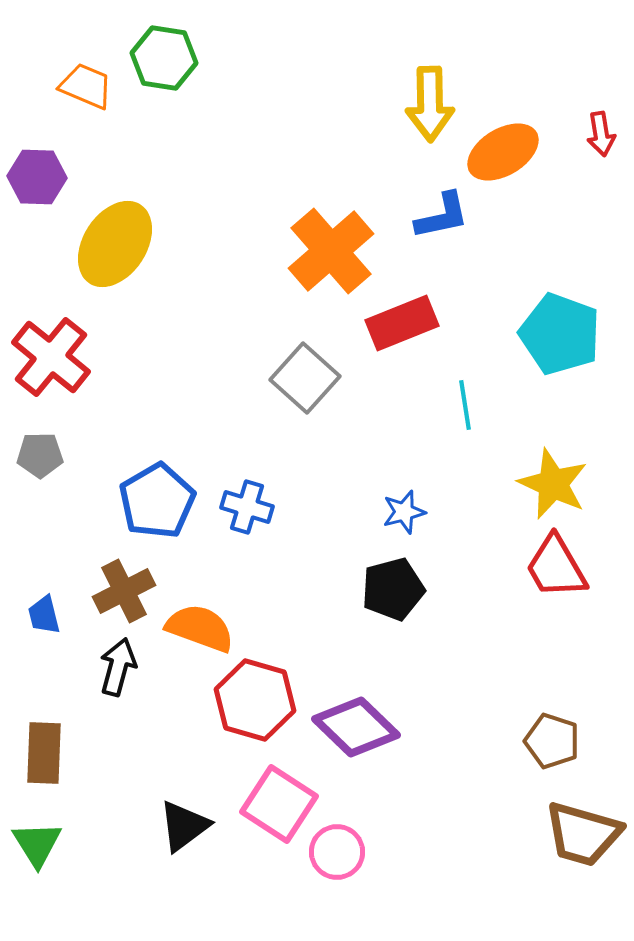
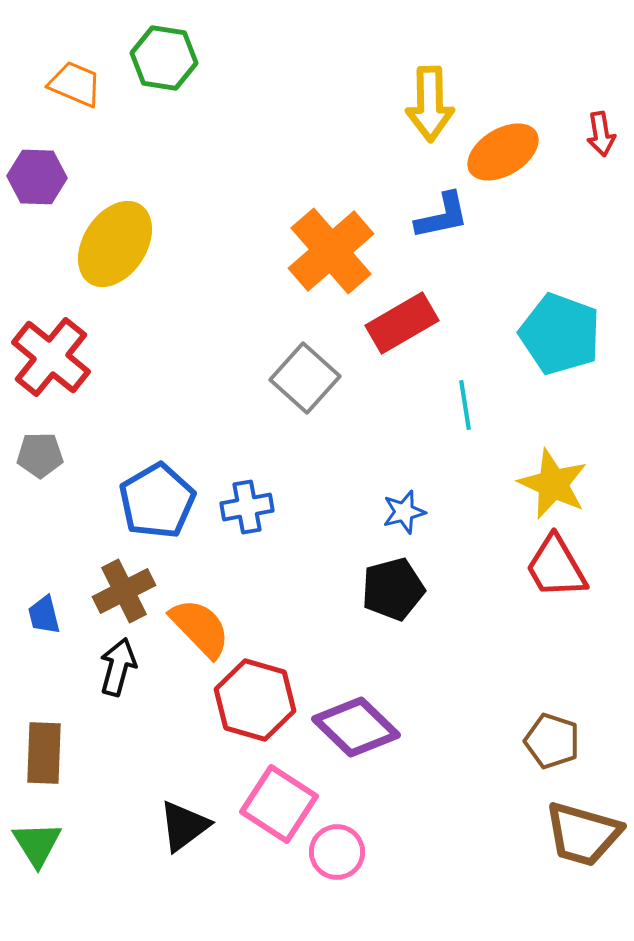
orange trapezoid: moved 11 px left, 2 px up
red rectangle: rotated 8 degrees counterclockwise
blue cross: rotated 27 degrees counterclockwise
orange semicircle: rotated 26 degrees clockwise
